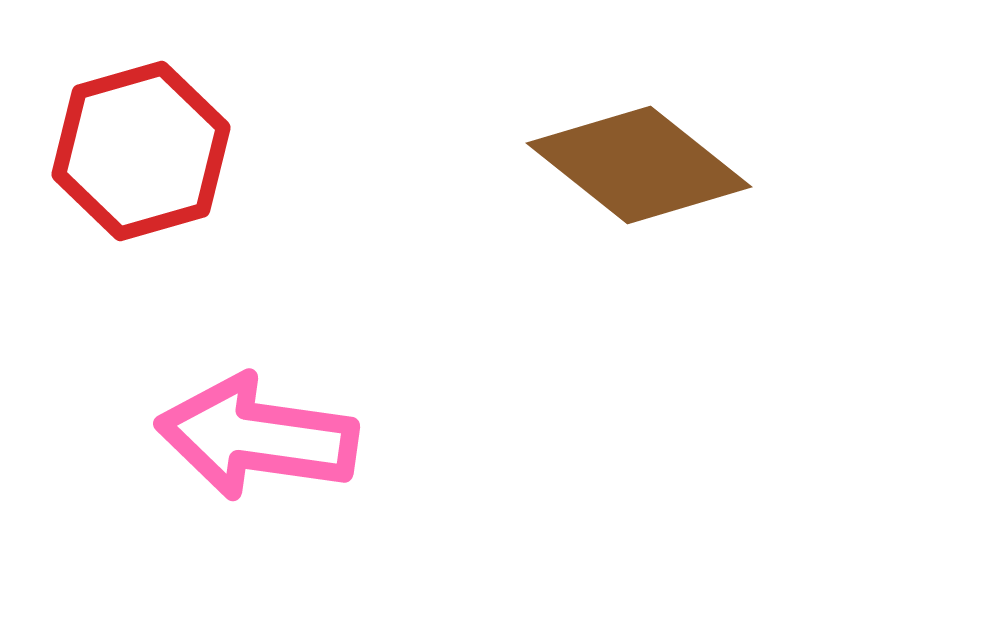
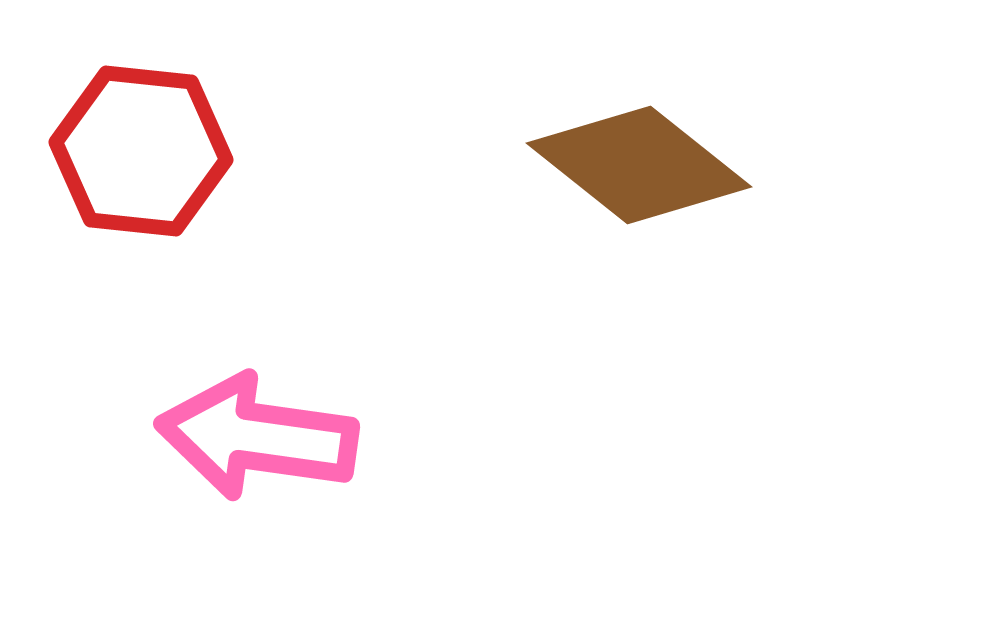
red hexagon: rotated 22 degrees clockwise
